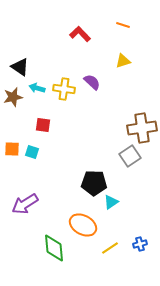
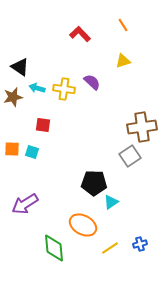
orange line: rotated 40 degrees clockwise
brown cross: moved 1 px up
